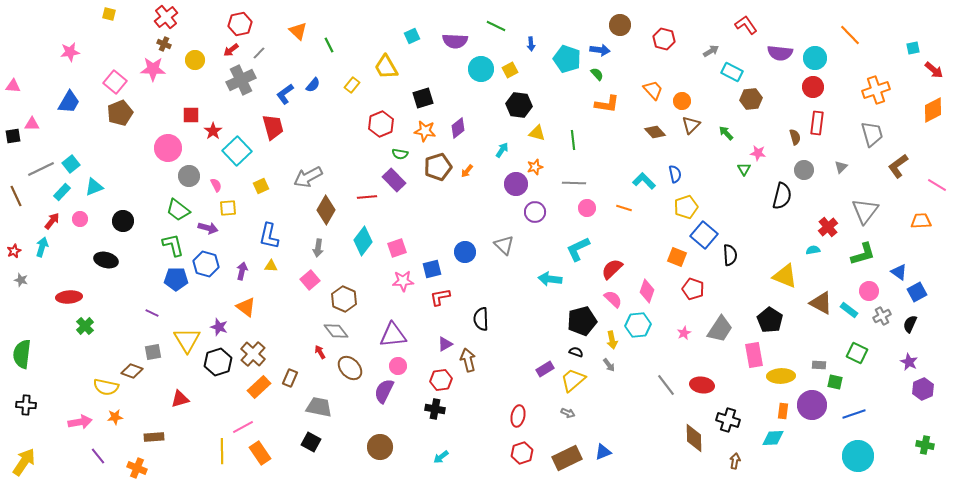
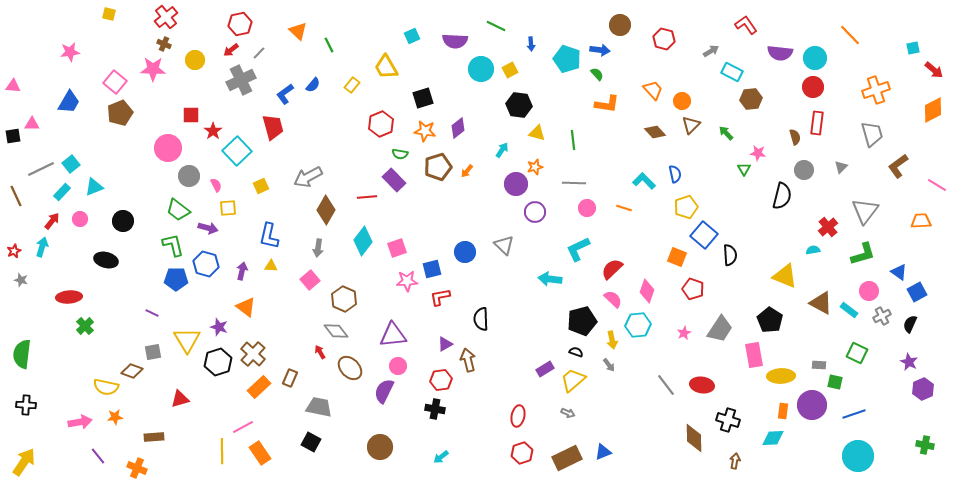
pink star at (403, 281): moved 4 px right
